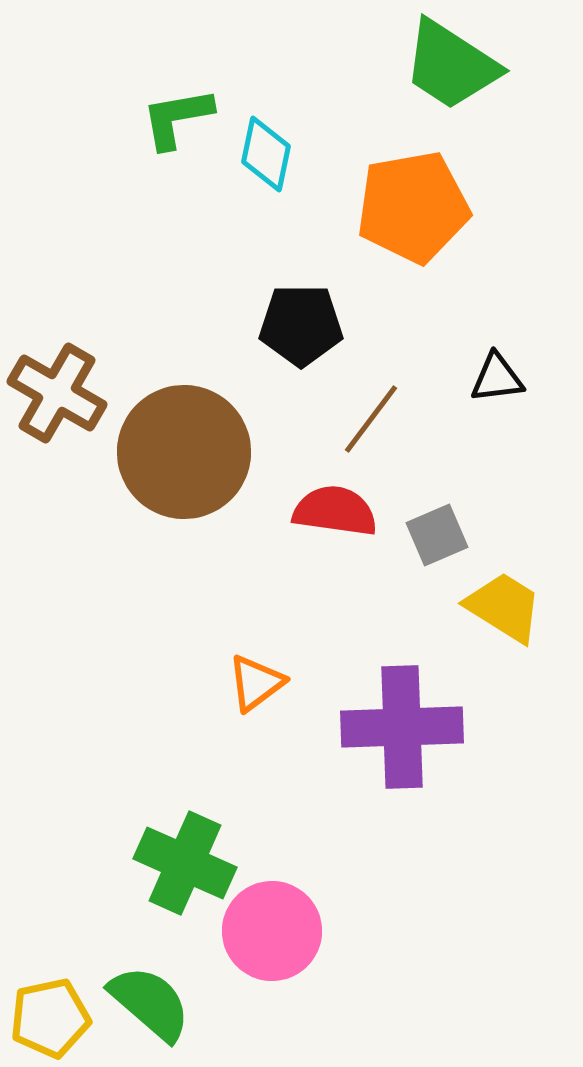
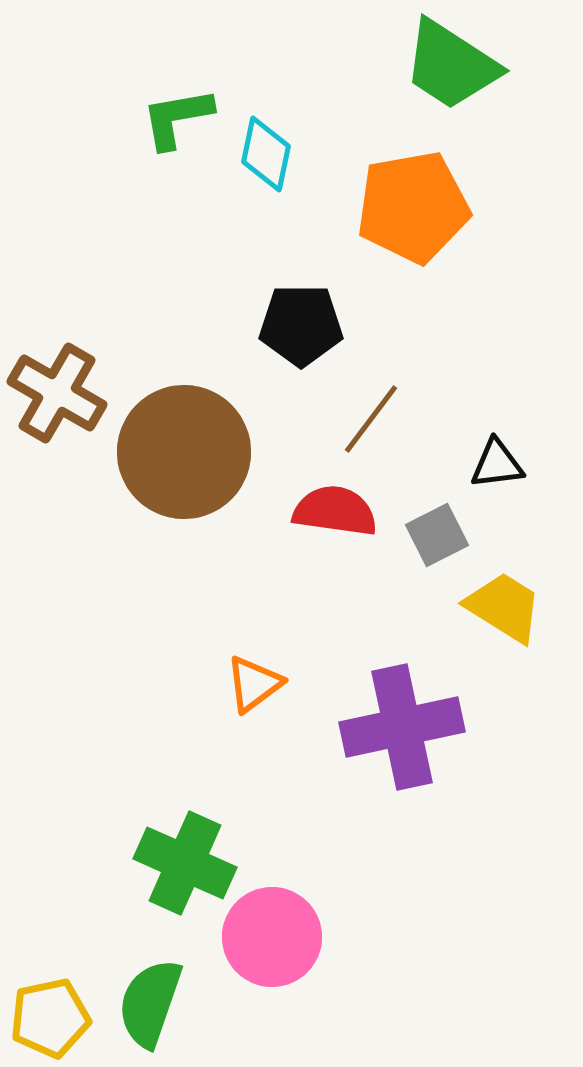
black triangle: moved 86 px down
gray square: rotated 4 degrees counterclockwise
orange triangle: moved 2 px left, 1 px down
purple cross: rotated 10 degrees counterclockwise
pink circle: moved 6 px down
green semicircle: rotated 112 degrees counterclockwise
